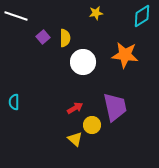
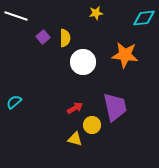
cyan diamond: moved 2 px right, 2 px down; rotated 25 degrees clockwise
cyan semicircle: rotated 49 degrees clockwise
yellow triangle: rotated 28 degrees counterclockwise
